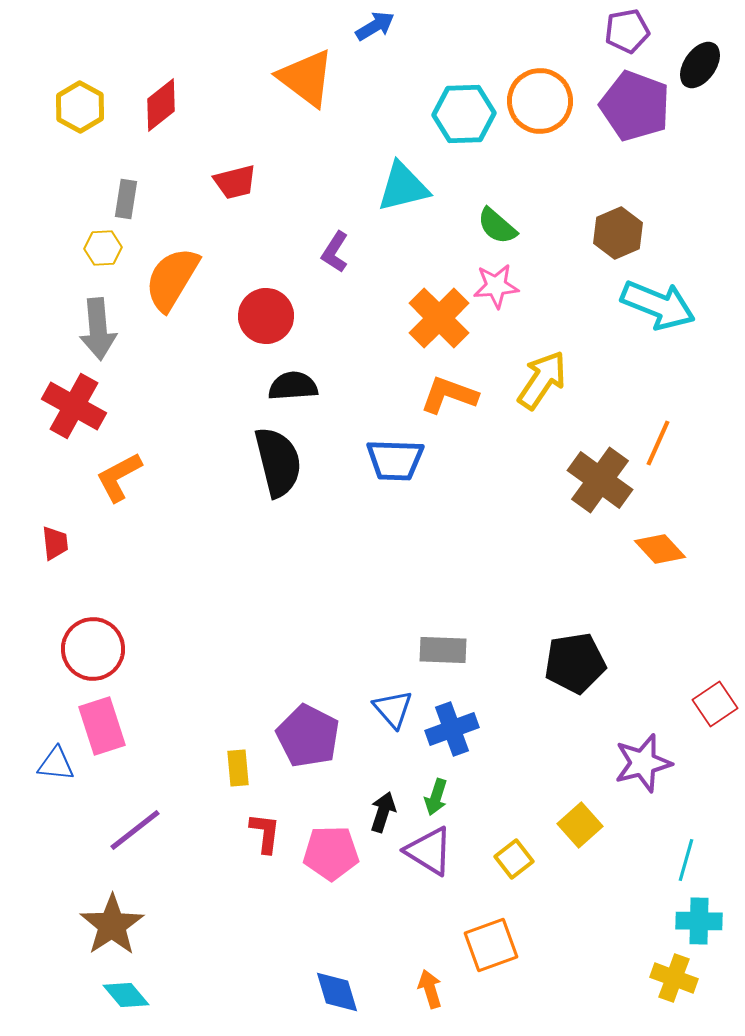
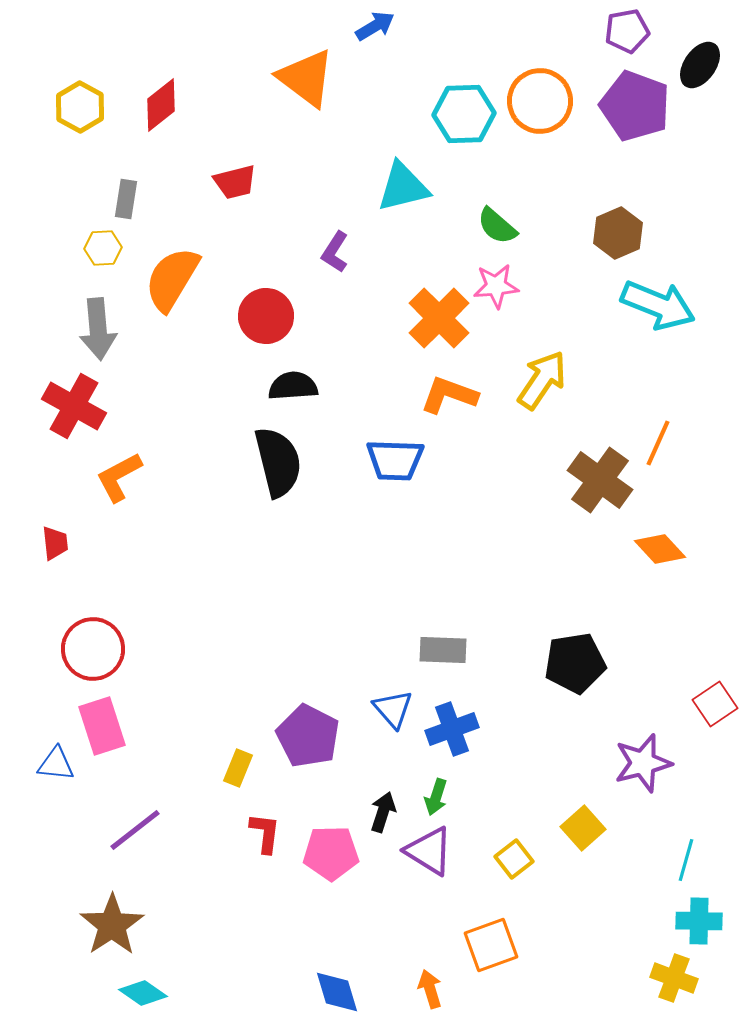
yellow rectangle at (238, 768): rotated 27 degrees clockwise
yellow square at (580, 825): moved 3 px right, 3 px down
cyan diamond at (126, 995): moved 17 px right, 2 px up; rotated 15 degrees counterclockwise
